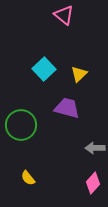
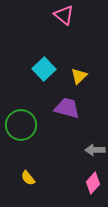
yellow triangle: moved 2 px down
gray arrow: moved 2 px down
